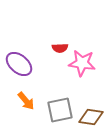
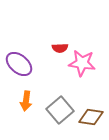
orange arrow: rotated 48 degrees clockwise
gray square: rotated 28 degrees counterclockwise
